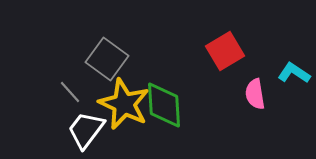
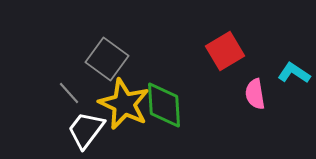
gray line: moved 1 px left, 1 px down
